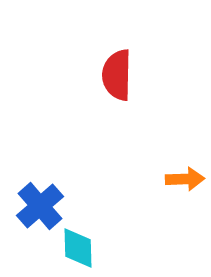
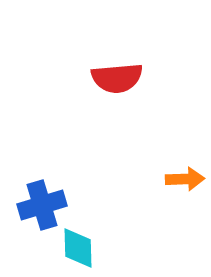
red semicircle: moved 3 px down; rotated 96 degrees counterclockwise
blue cross: moved 2 px right, 1 px up; rotated 24 degrees clockwise
